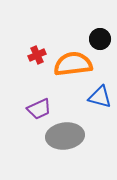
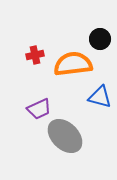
red cross: moved 2 px left; rotated 12 degrees clockwise
gray ellipse: rotated 51 degrees clockwise
